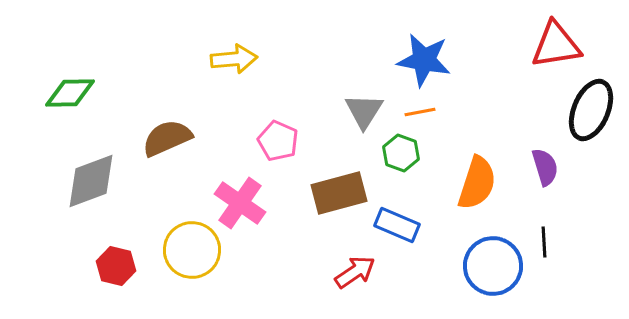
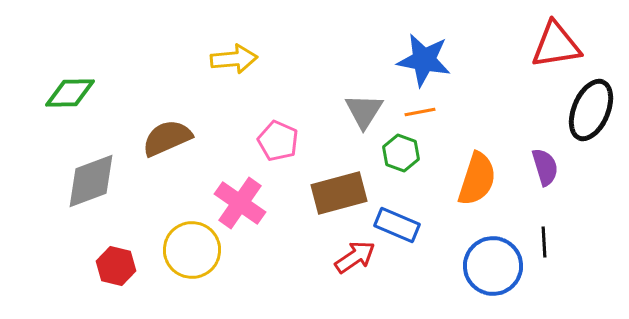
orange semicircle: moved 4 px up
red arrow: moved 15 px up
